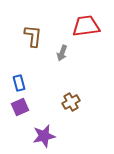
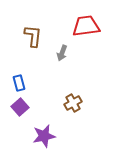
brown cross: moved 2 px right, 1 px down
purple square: rotated 18 degrees counterclockwise
